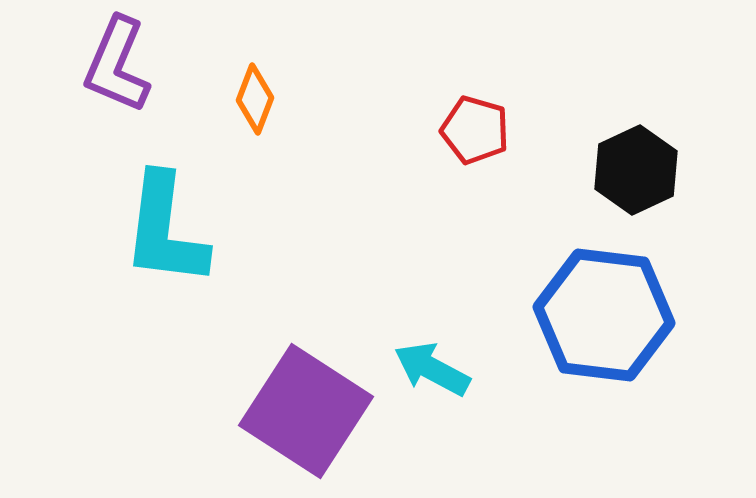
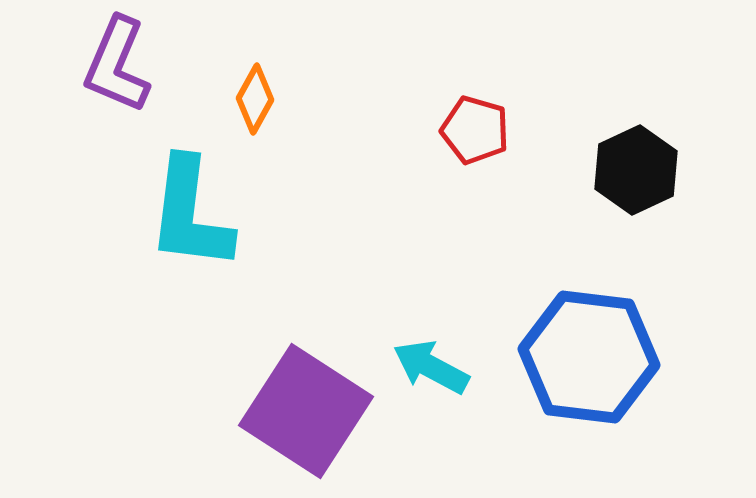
orange diamond: rotated 8 degrees clockwise
cyan L-shape: moved 25 px right, 16 px up
blue hexagon: moved 15 px left, 42 px down
cyan arrow: moved 1 px left, 2 px up
